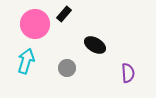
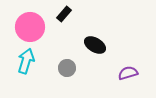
pink circle: moved 5 px left, 3 px down
purple semicircle: rotated 102 degrees counterclockwise
